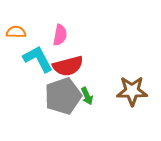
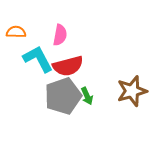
brown star: rotated 16 degrees counterclockwise
